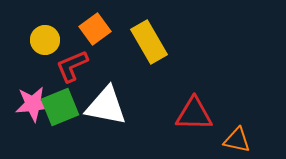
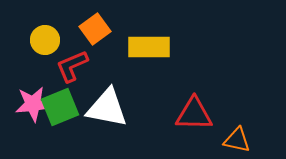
yellow rectangle: moved 5 px down; rotated 60 degrees counterclockwise
white triangle: moved 1 px right, 2 px down
